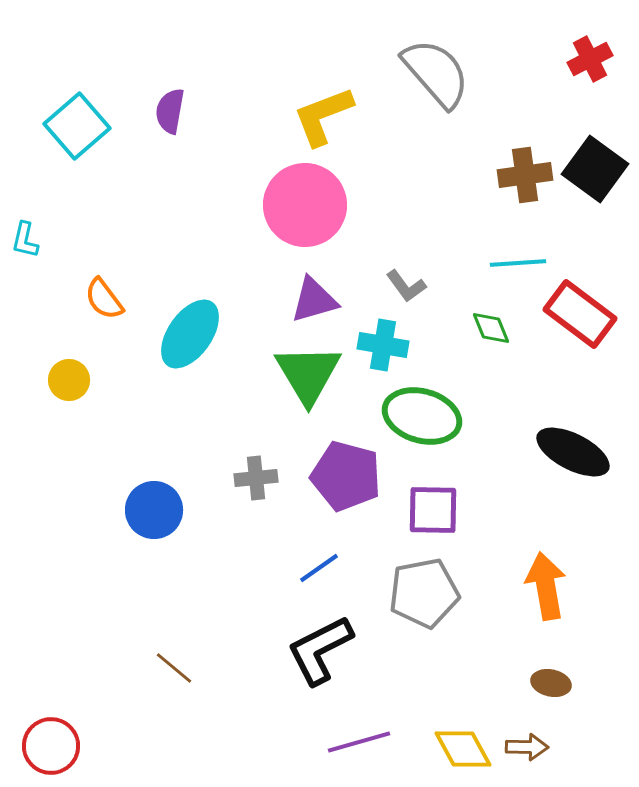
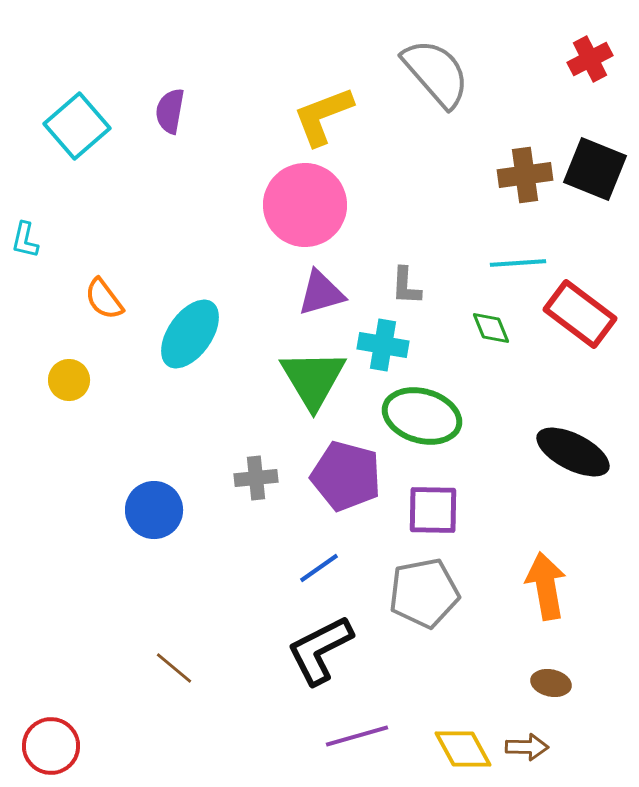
black square: rotated 14 degrees counterclockwise
gray L-shape: rotated 39 degrees clockwise
purple triangle: moved 7 px right, 7 px up
green triangle: moved 5 px right, 5 px down
purple line: moved 2 px left, 6 px up
